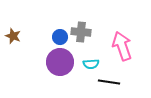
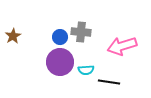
brown star: rotated 21 degrees clockwise
pink arrow: rotated 88 degrees counterclockwise
cyan semicircle: moved 5 px left, 6 px down
